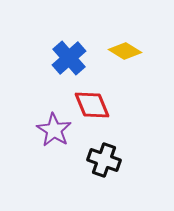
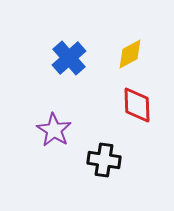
yellow diamond: moved 5 px right, 3 px down; rotated 60 degrees counterclockwise
red diamond: moved 45 px right; rotated 21 degrees clockwise
black cross: rotated 12 degrees counterclockwise
